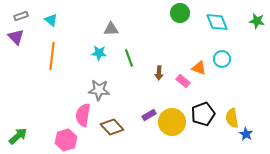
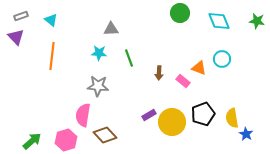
cyan diamond: moved 2 px right, 1 px up
gray star: moved 1 px left, 4 px up
brown diamond: moved 7 px left, 8 px down
green arrow: moved 14 px right, 5 px down
